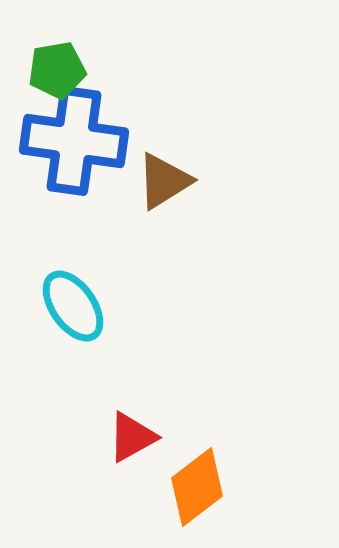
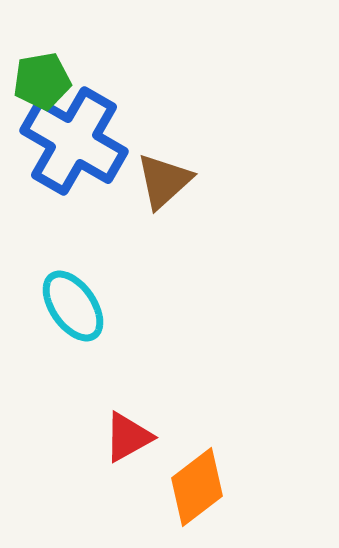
green pentagon: moved 15 px left, 11 px down
blue cross: rotated 22 degrees clockwise
brown triangle: rotated 10 degrees counterclockwise
red triangle: moved 4 px left
